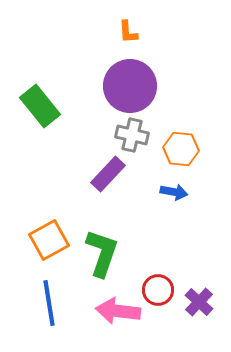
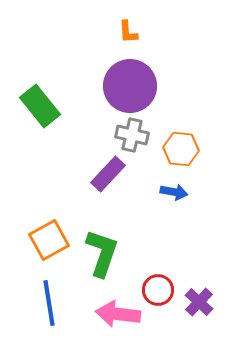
pink arrow: moved 3 px down
